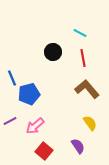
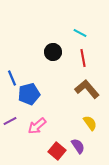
pink arrow: moved 2 px right
red square: moved 13 px right
